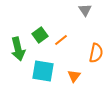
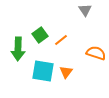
green arrow: rotated 15 degrees clockwise
orange semicircle: rotated 84 degrees counterclockwise
orange triangle: moved 8 px left, 4 px up
